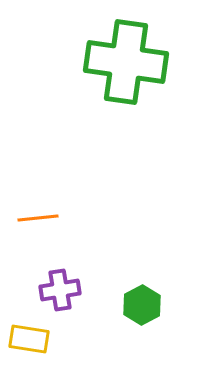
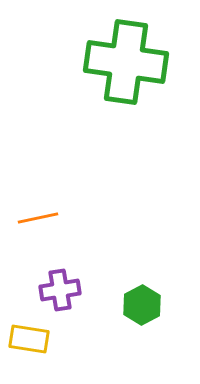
orange line: rotated 6 degrees counterclockwise
